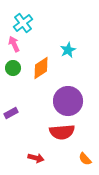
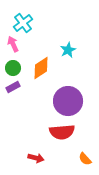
pink arrow: moved 1 px left
purple rectangle: moved 2 px right, 26 px up
